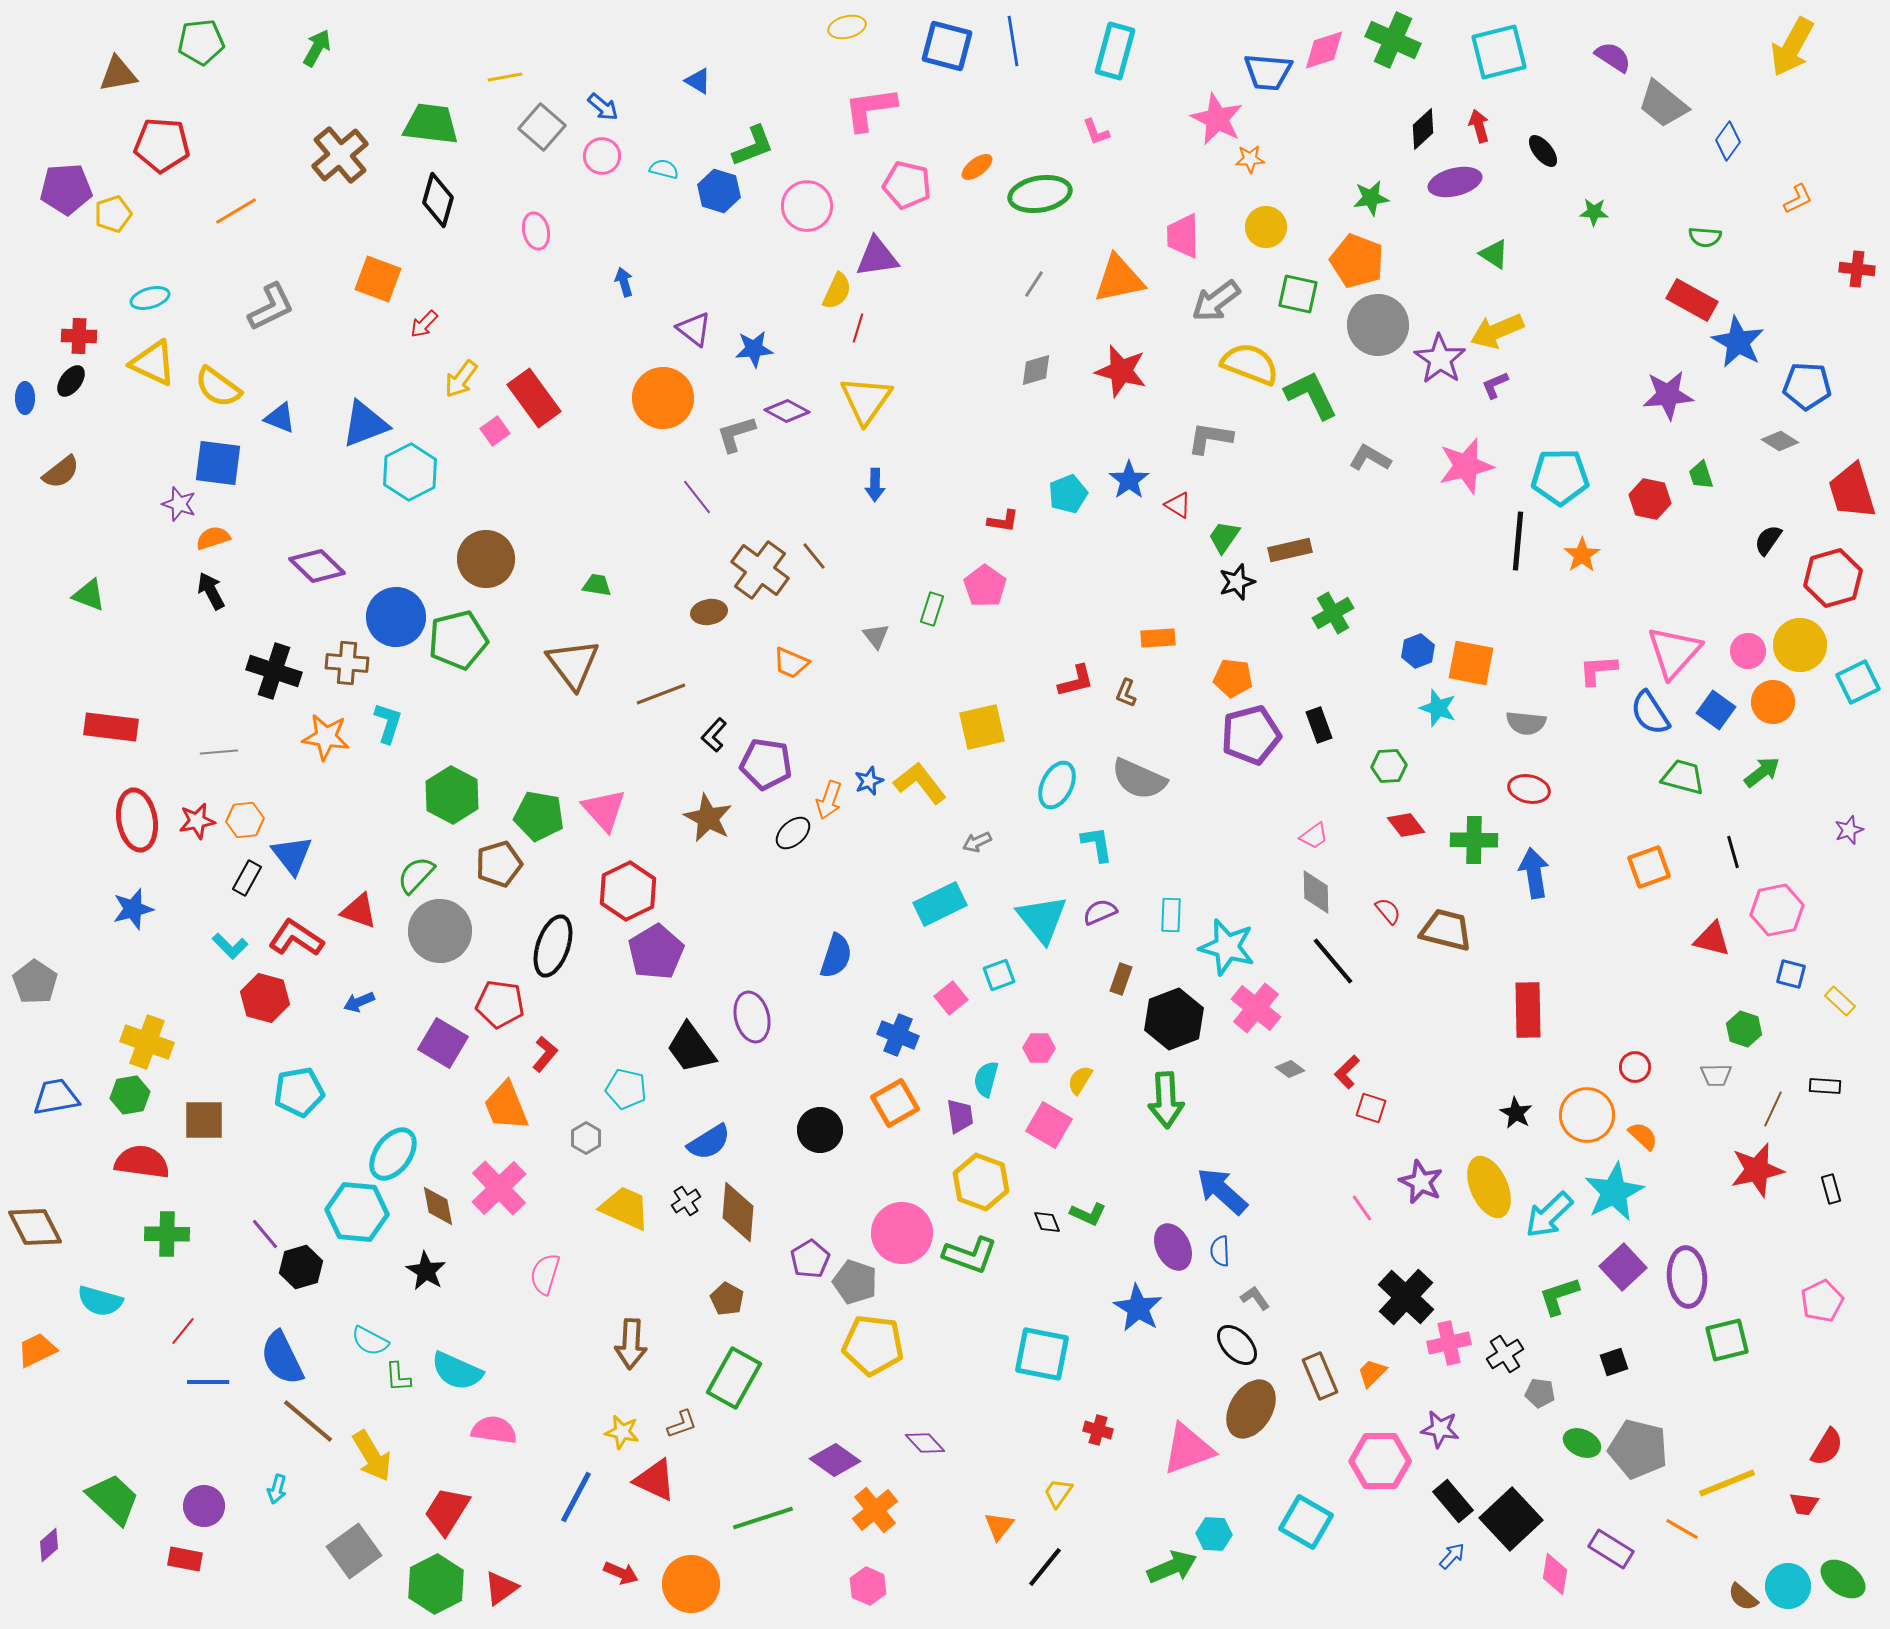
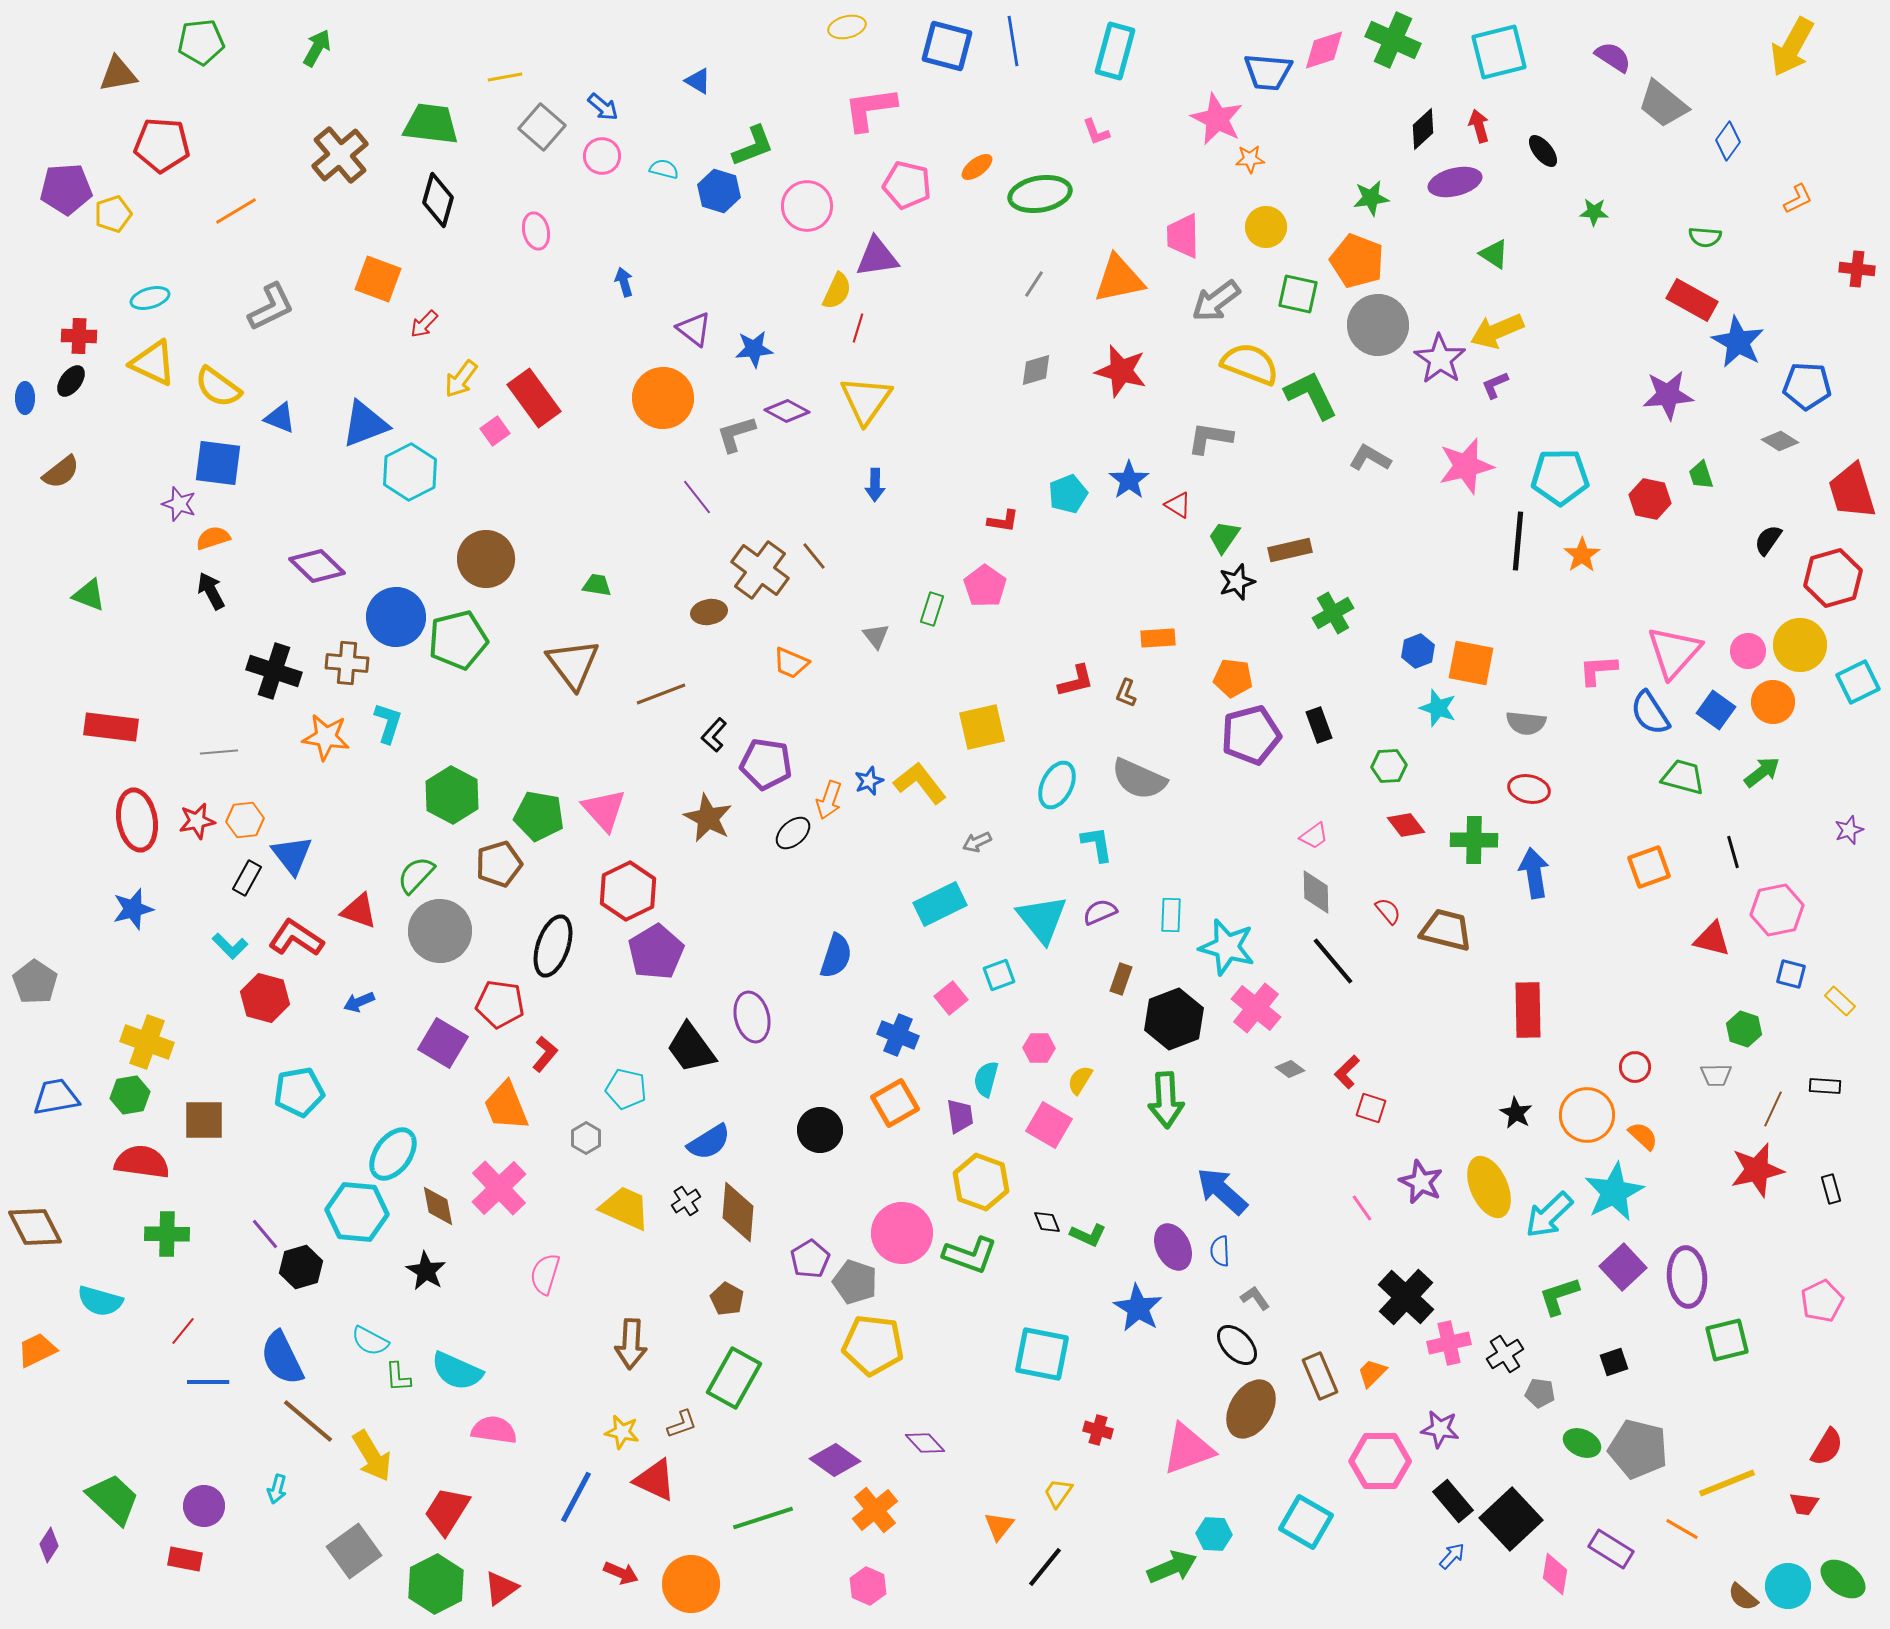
green L-shape at (1088, 1214): moved 21 px down
purple diamond at (49, 1545): rotated 16 degrees counterclockwise
